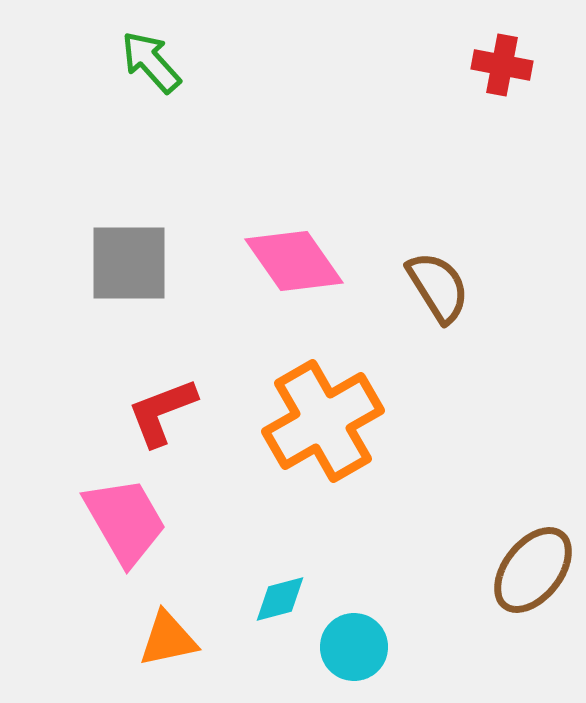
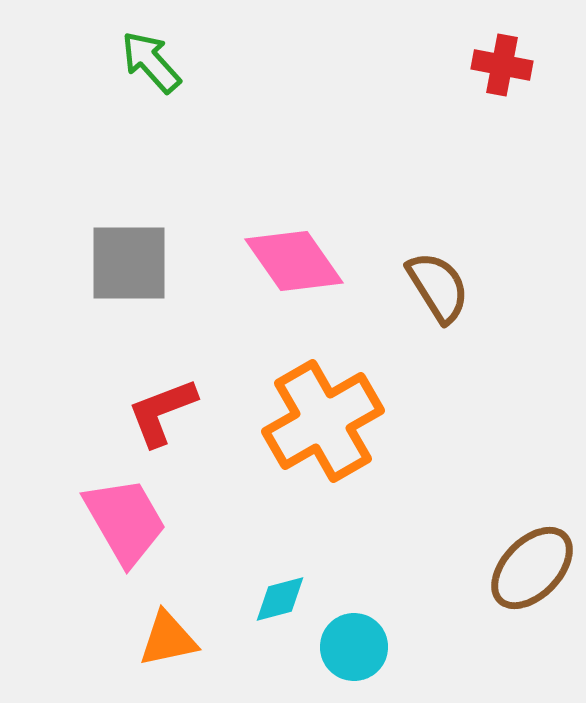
brown ellipse: moved 1 px left, 2 px up; rotated 6 degrees clockwise
